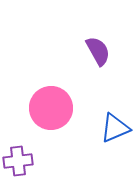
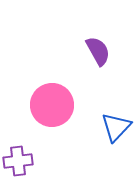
pink circle: moved 1 px right, 3 px up
blue triangle: moved 1 px right, 1 px up; rotated 24 degrees counterclockwise
